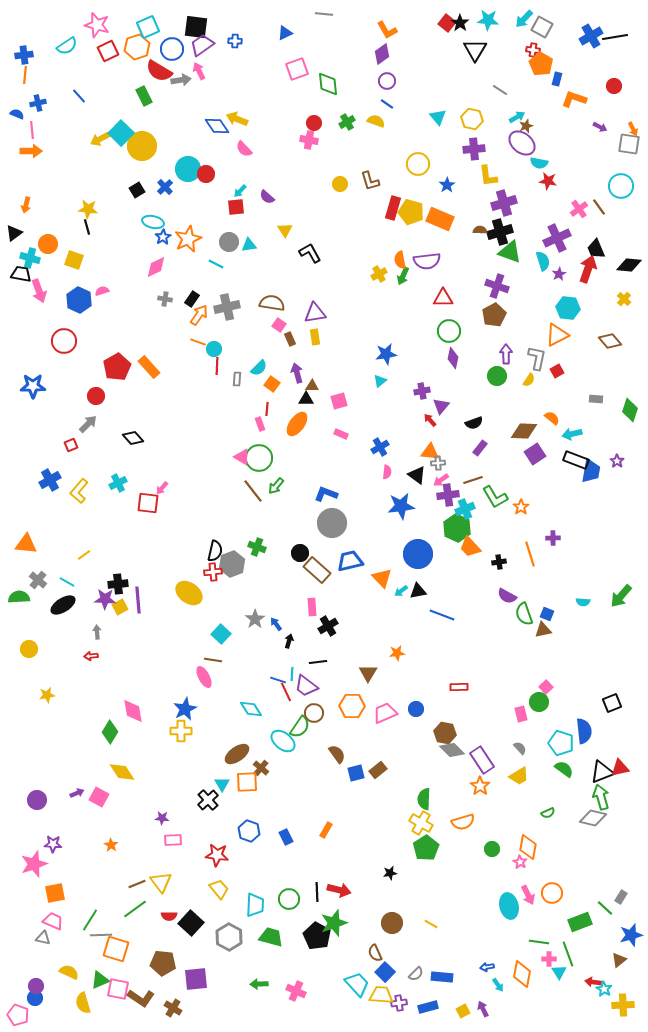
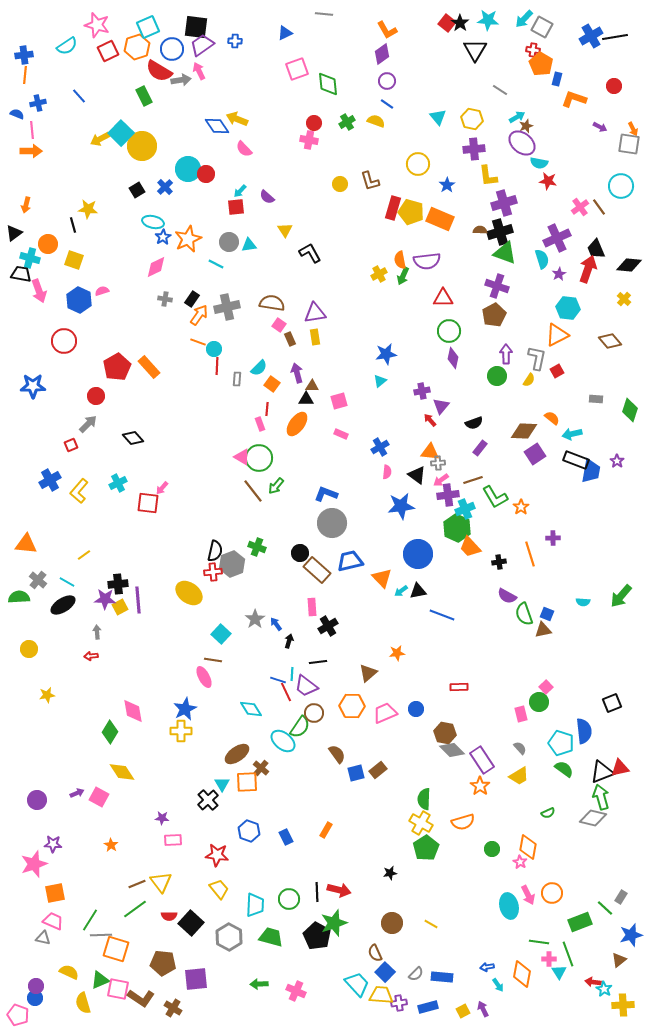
pink cross at (579, 209): moved 1 px right, 2 px up
black line at (87, 227): moved 14 px left, 2 px up
green triangle at (510, 252): moved 5 px left, 1 px down
cyan semicircle at (543, 261): moved 1 px left, 2 px up
brown triangle at (368, 673): rotated 18 degrees clockwise
